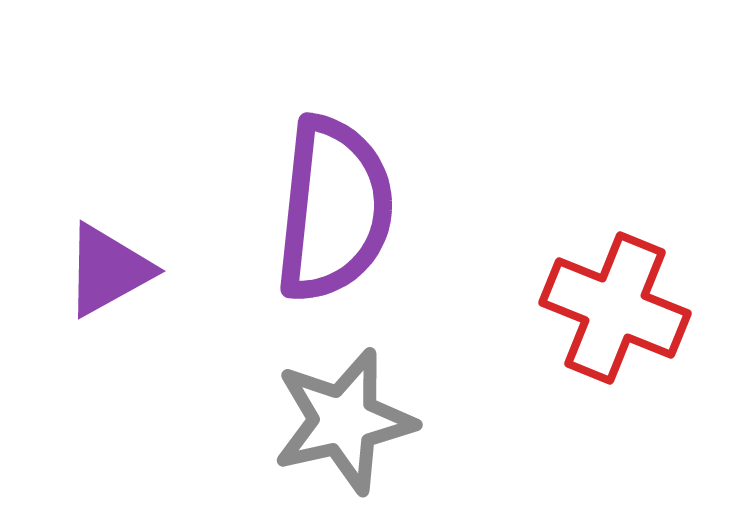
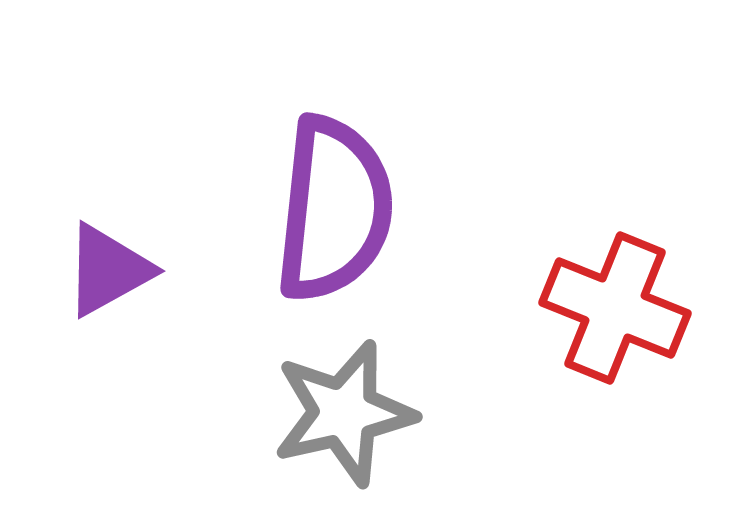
gray star: moved 8 px up
